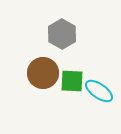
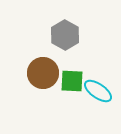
gray hexagon: moved 3 px right, 1 px down
cyan ellipse: moved 1 px left
